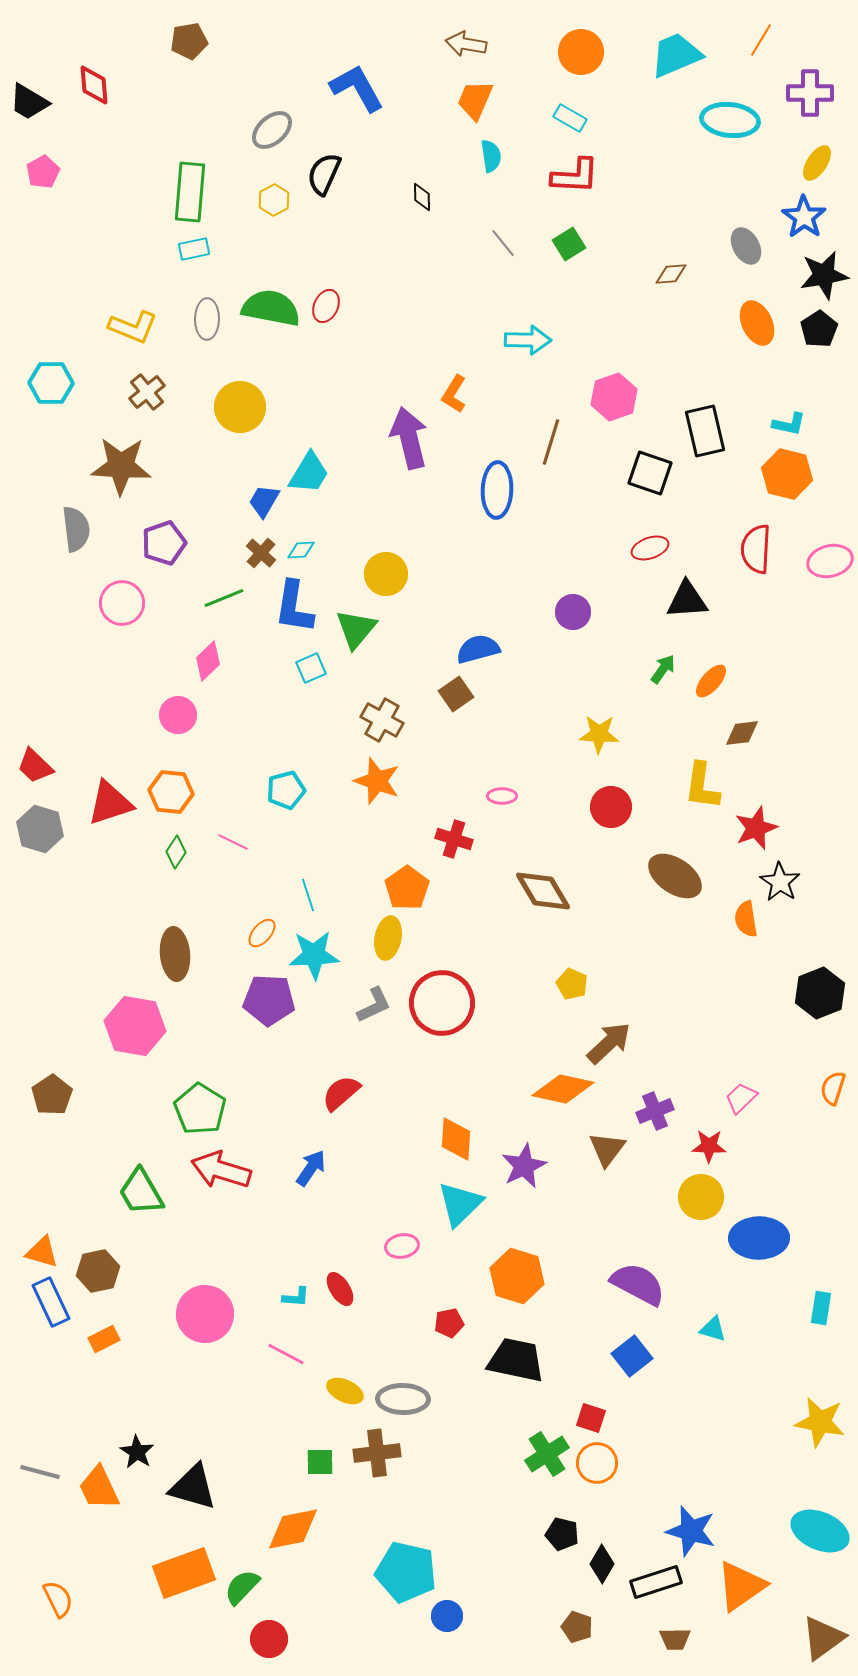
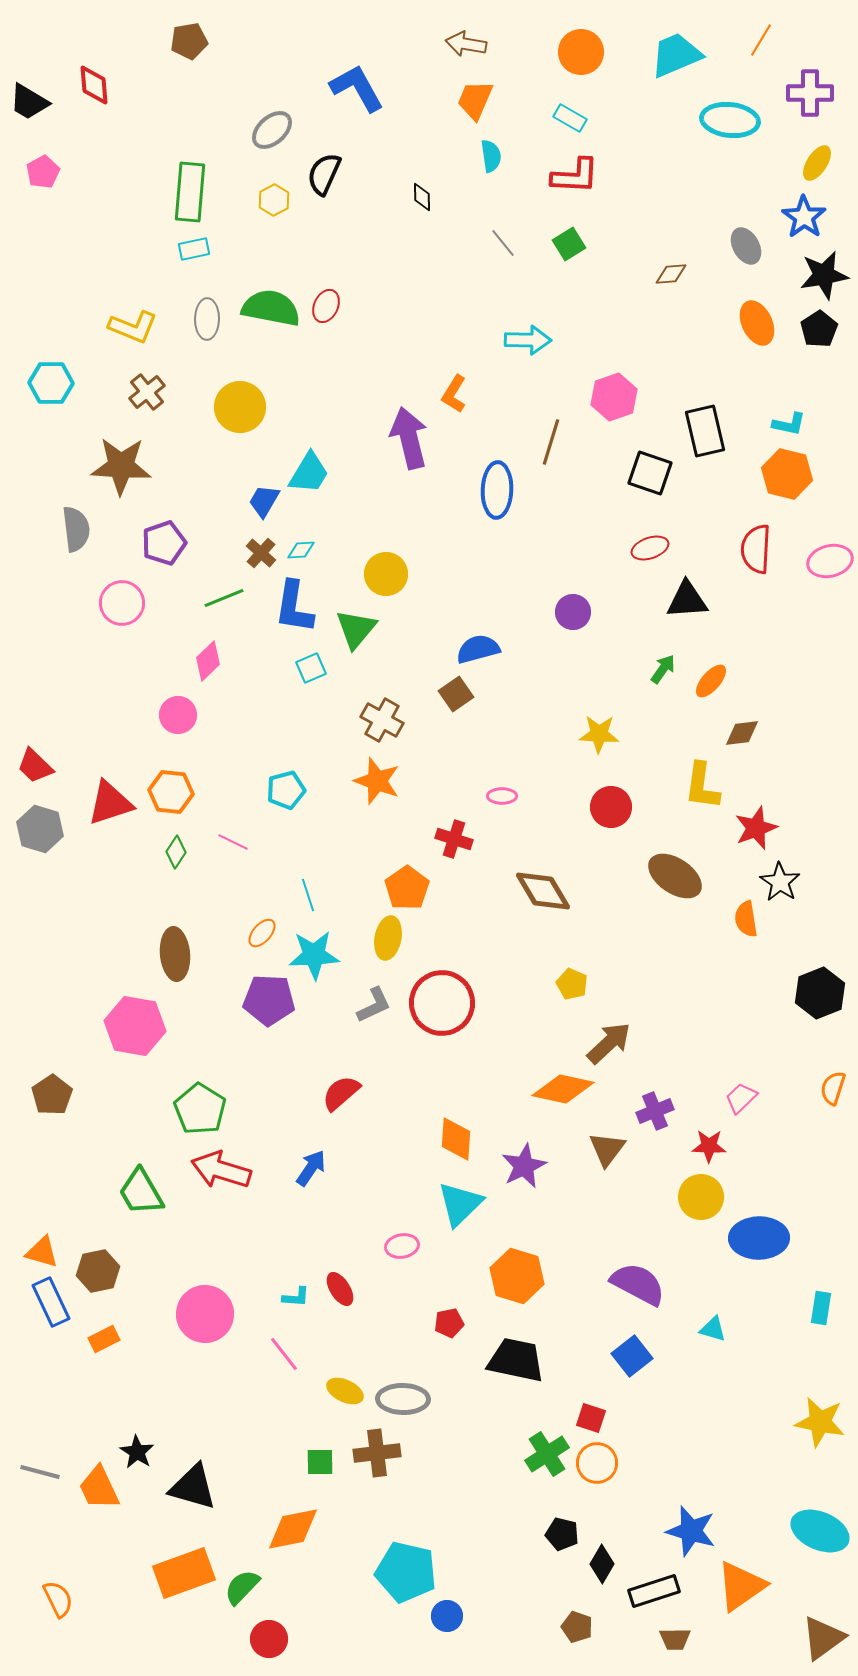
pink line at (286, 1354): moved 2 px left; rotated 24 degrees clockwise
black rectangle at (656, 1582): moved 2 px left, 9 px down
